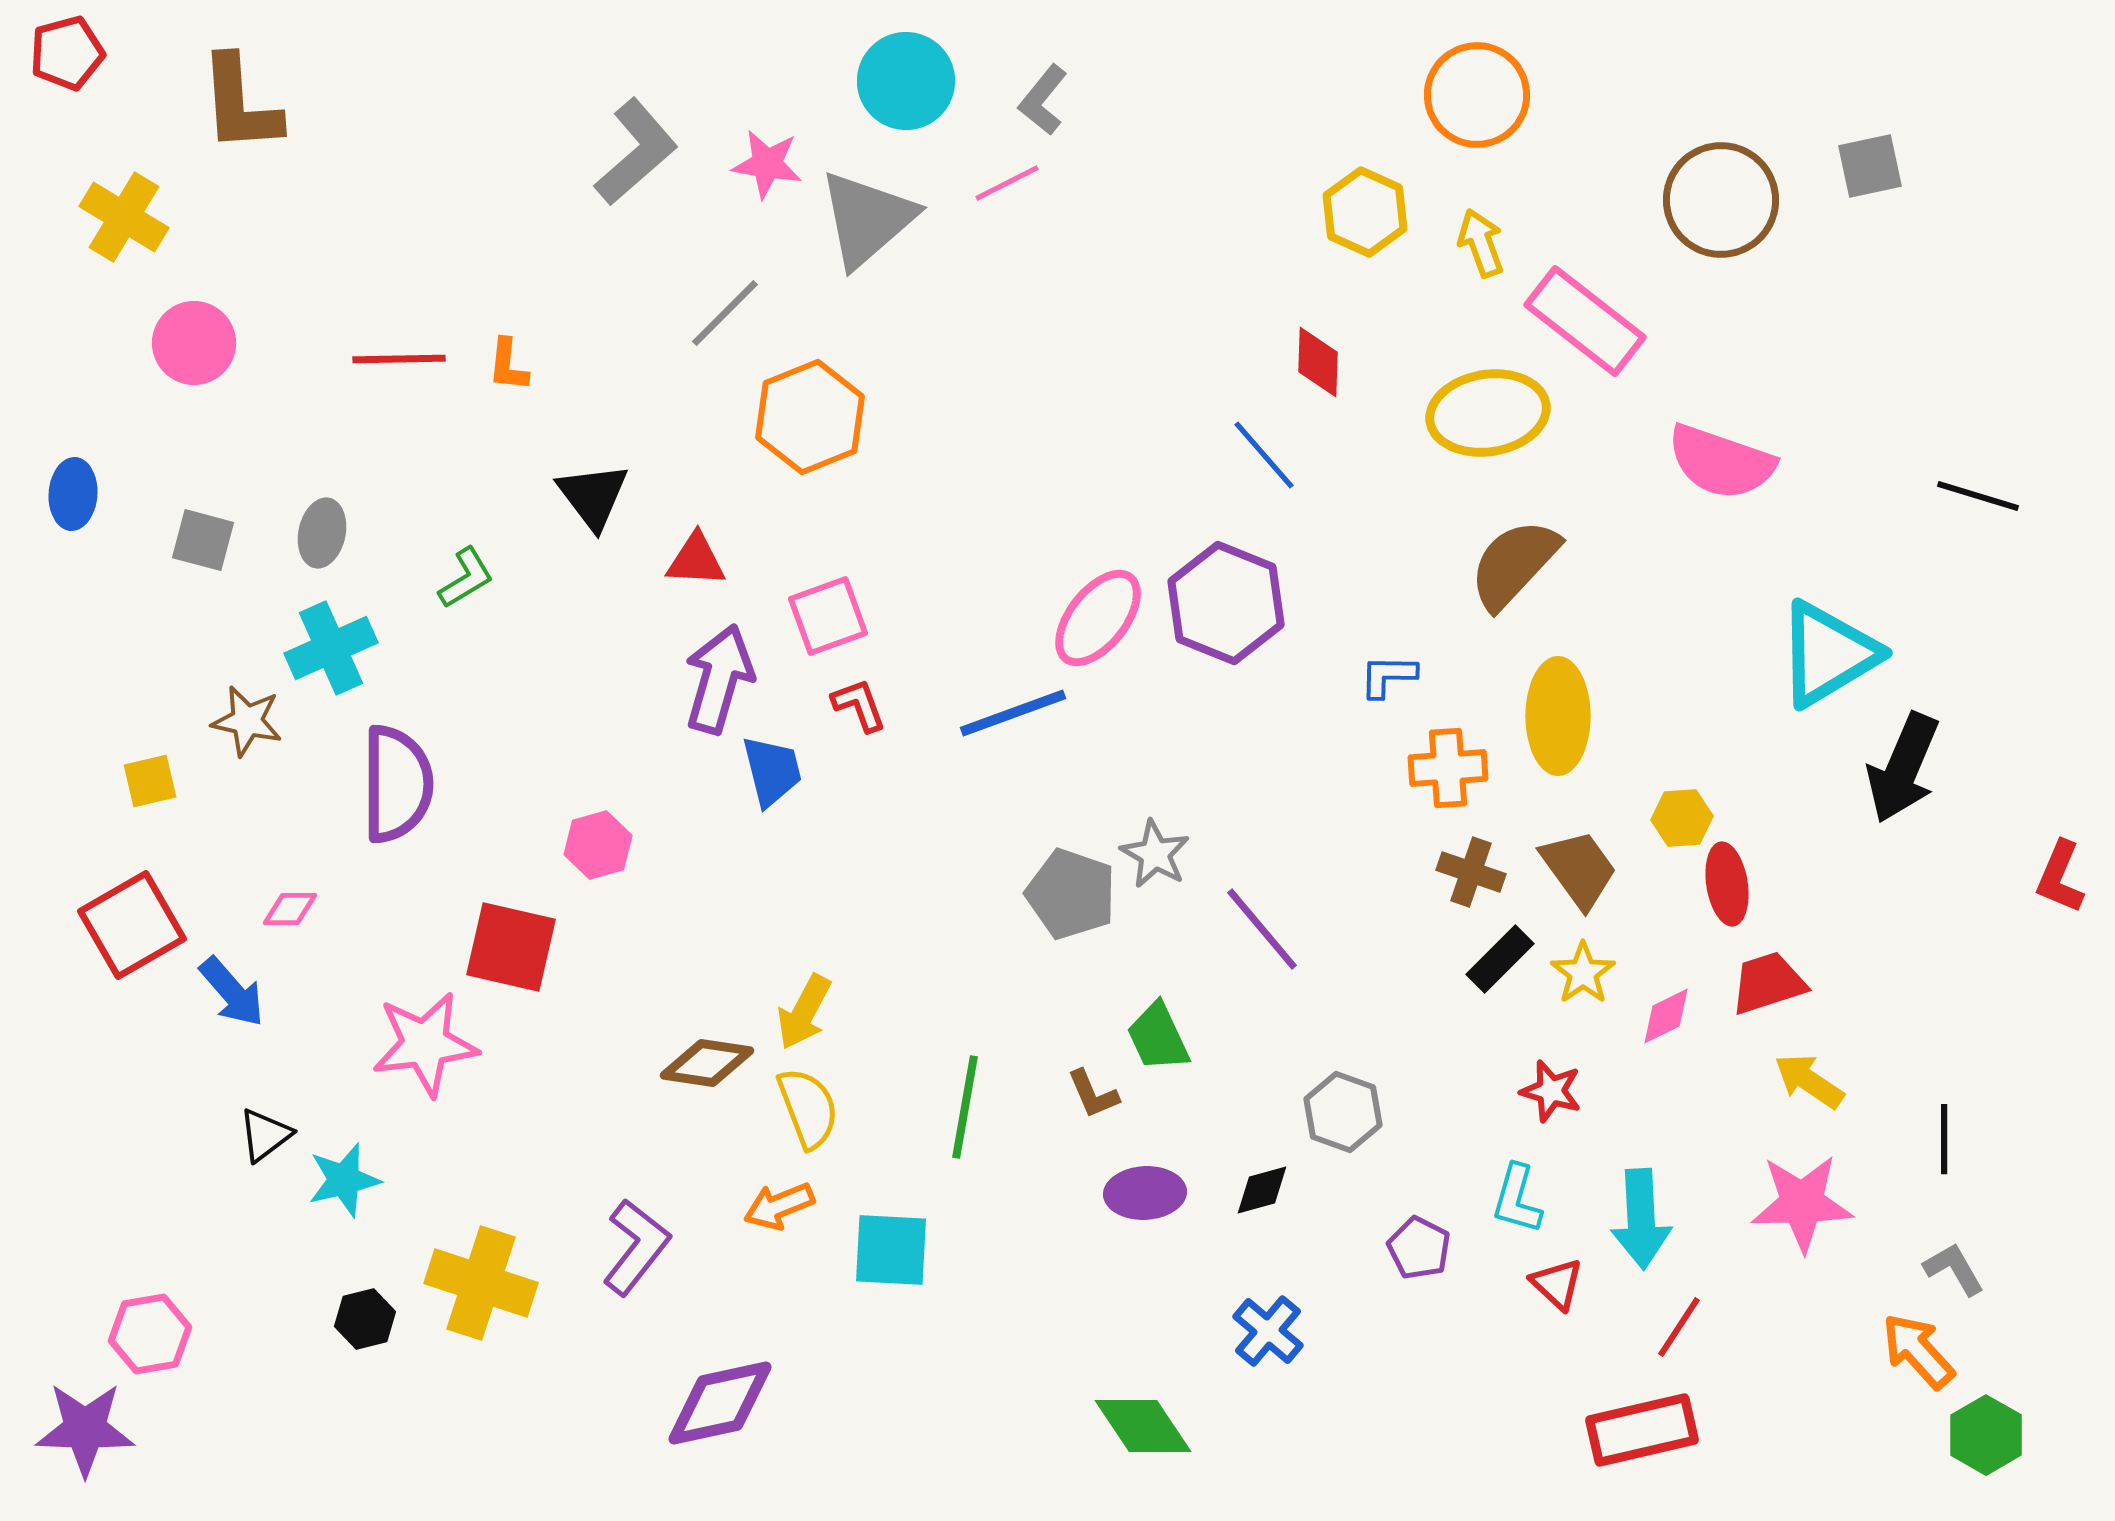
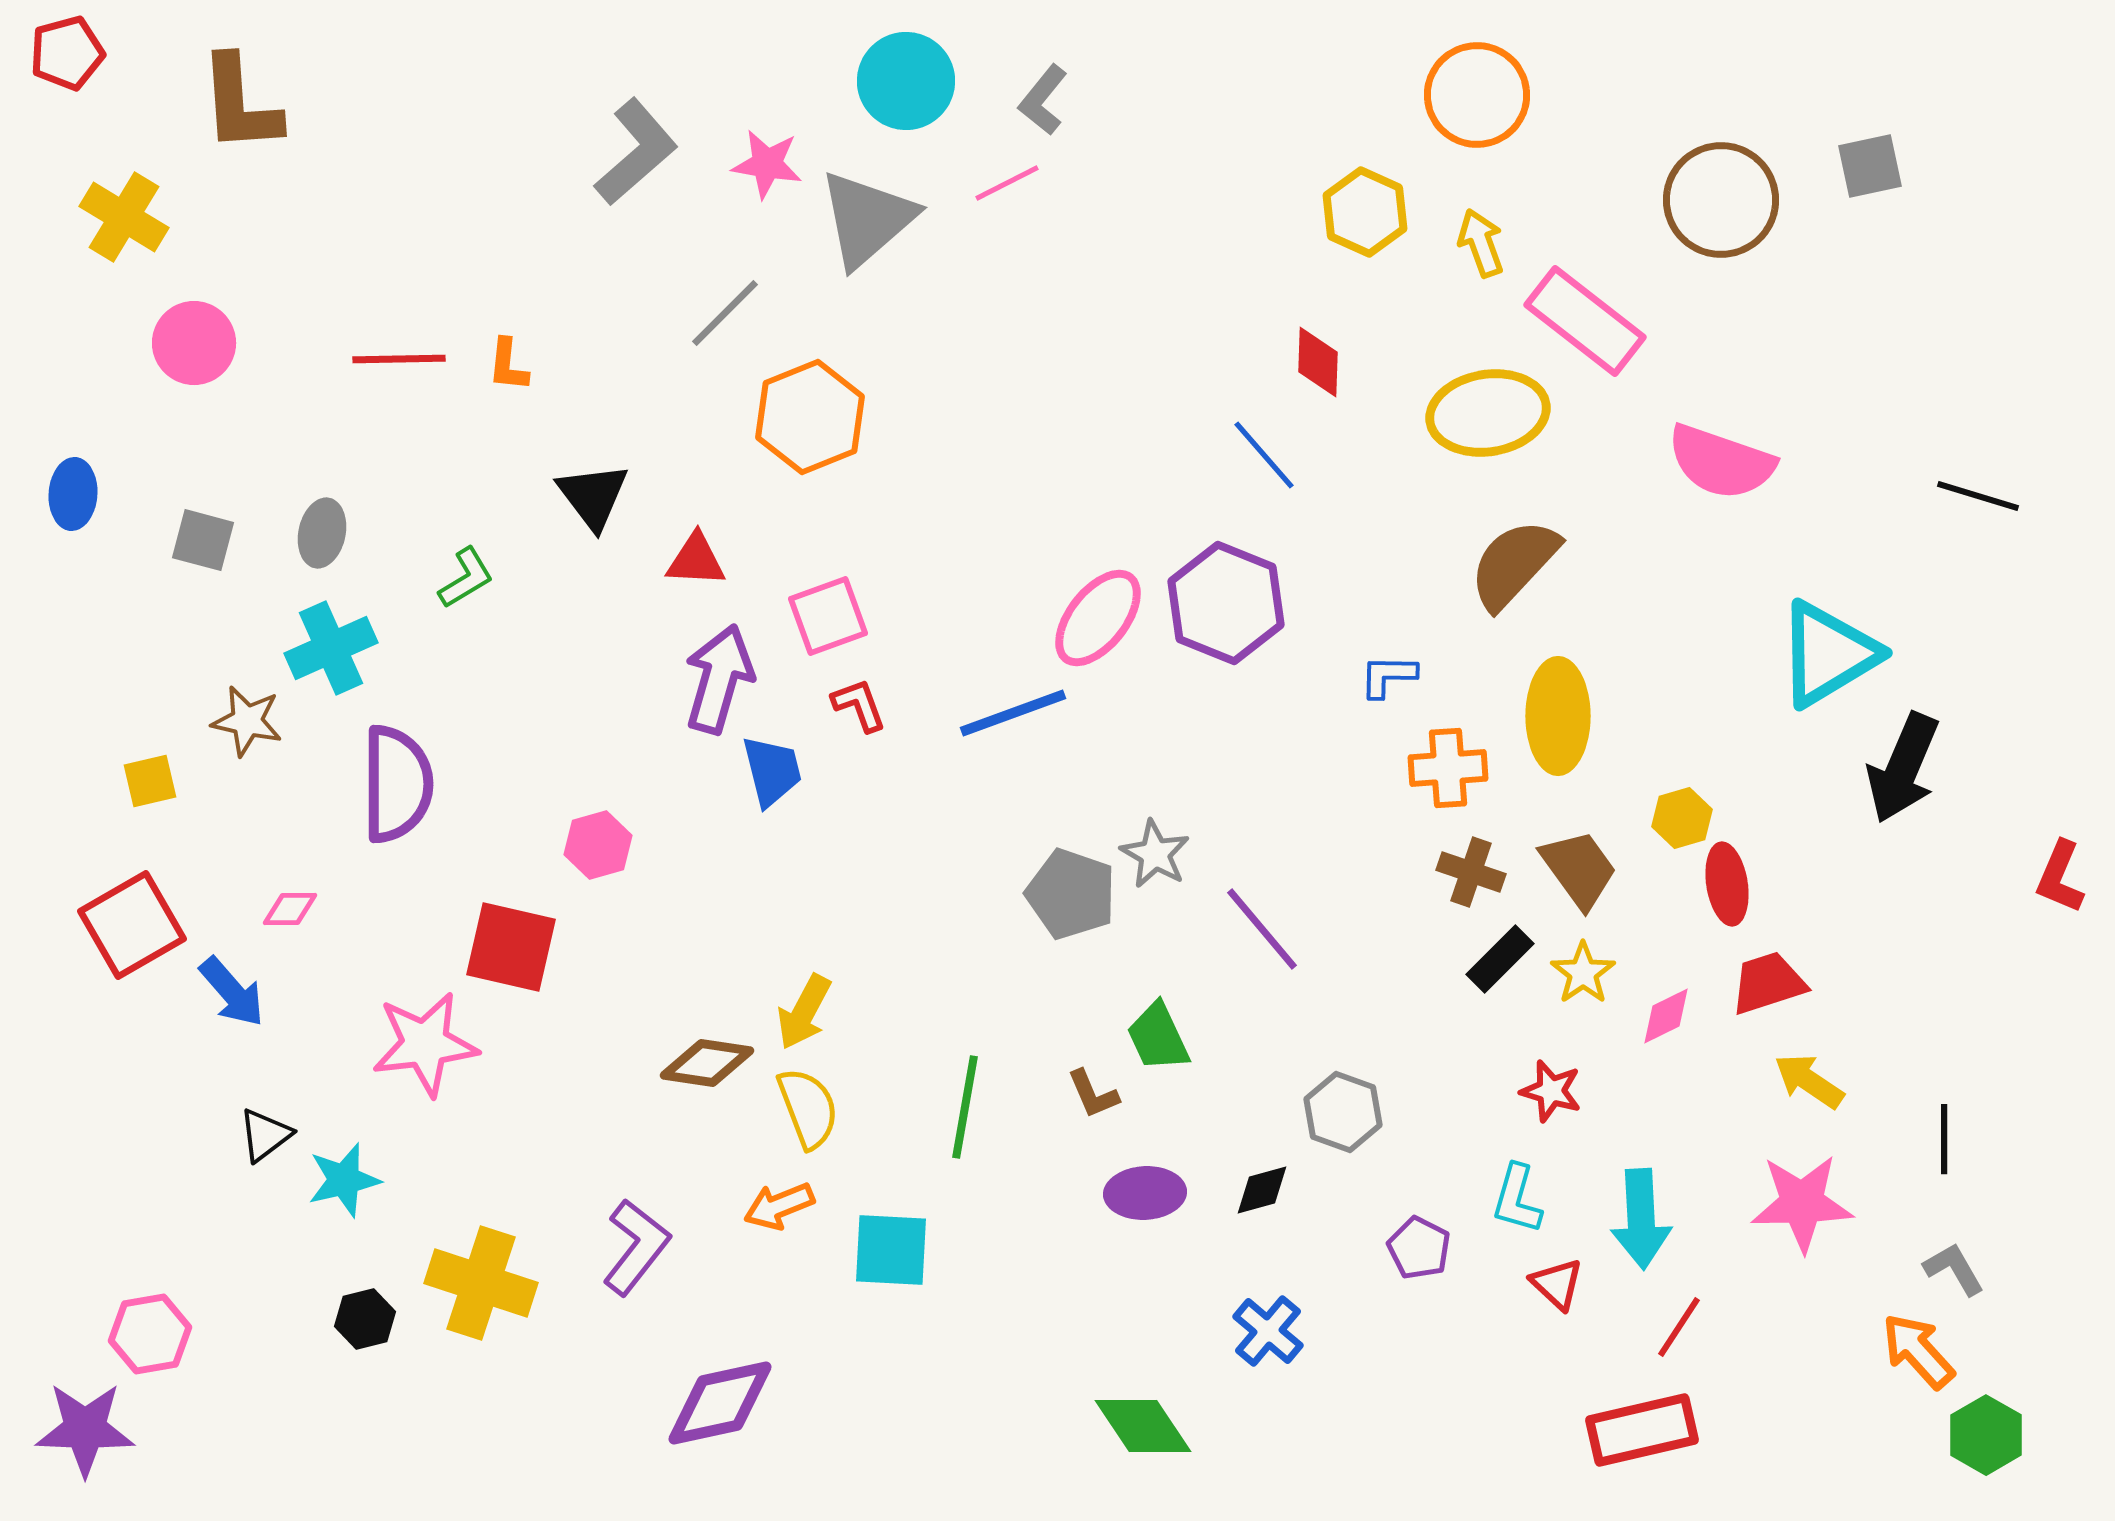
yellow hexagon at (1682, 818): rotated 12 degrees counterclockwise
